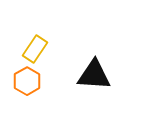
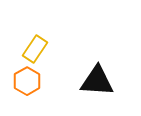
black triangle: moved 3 px right, 6 px down
